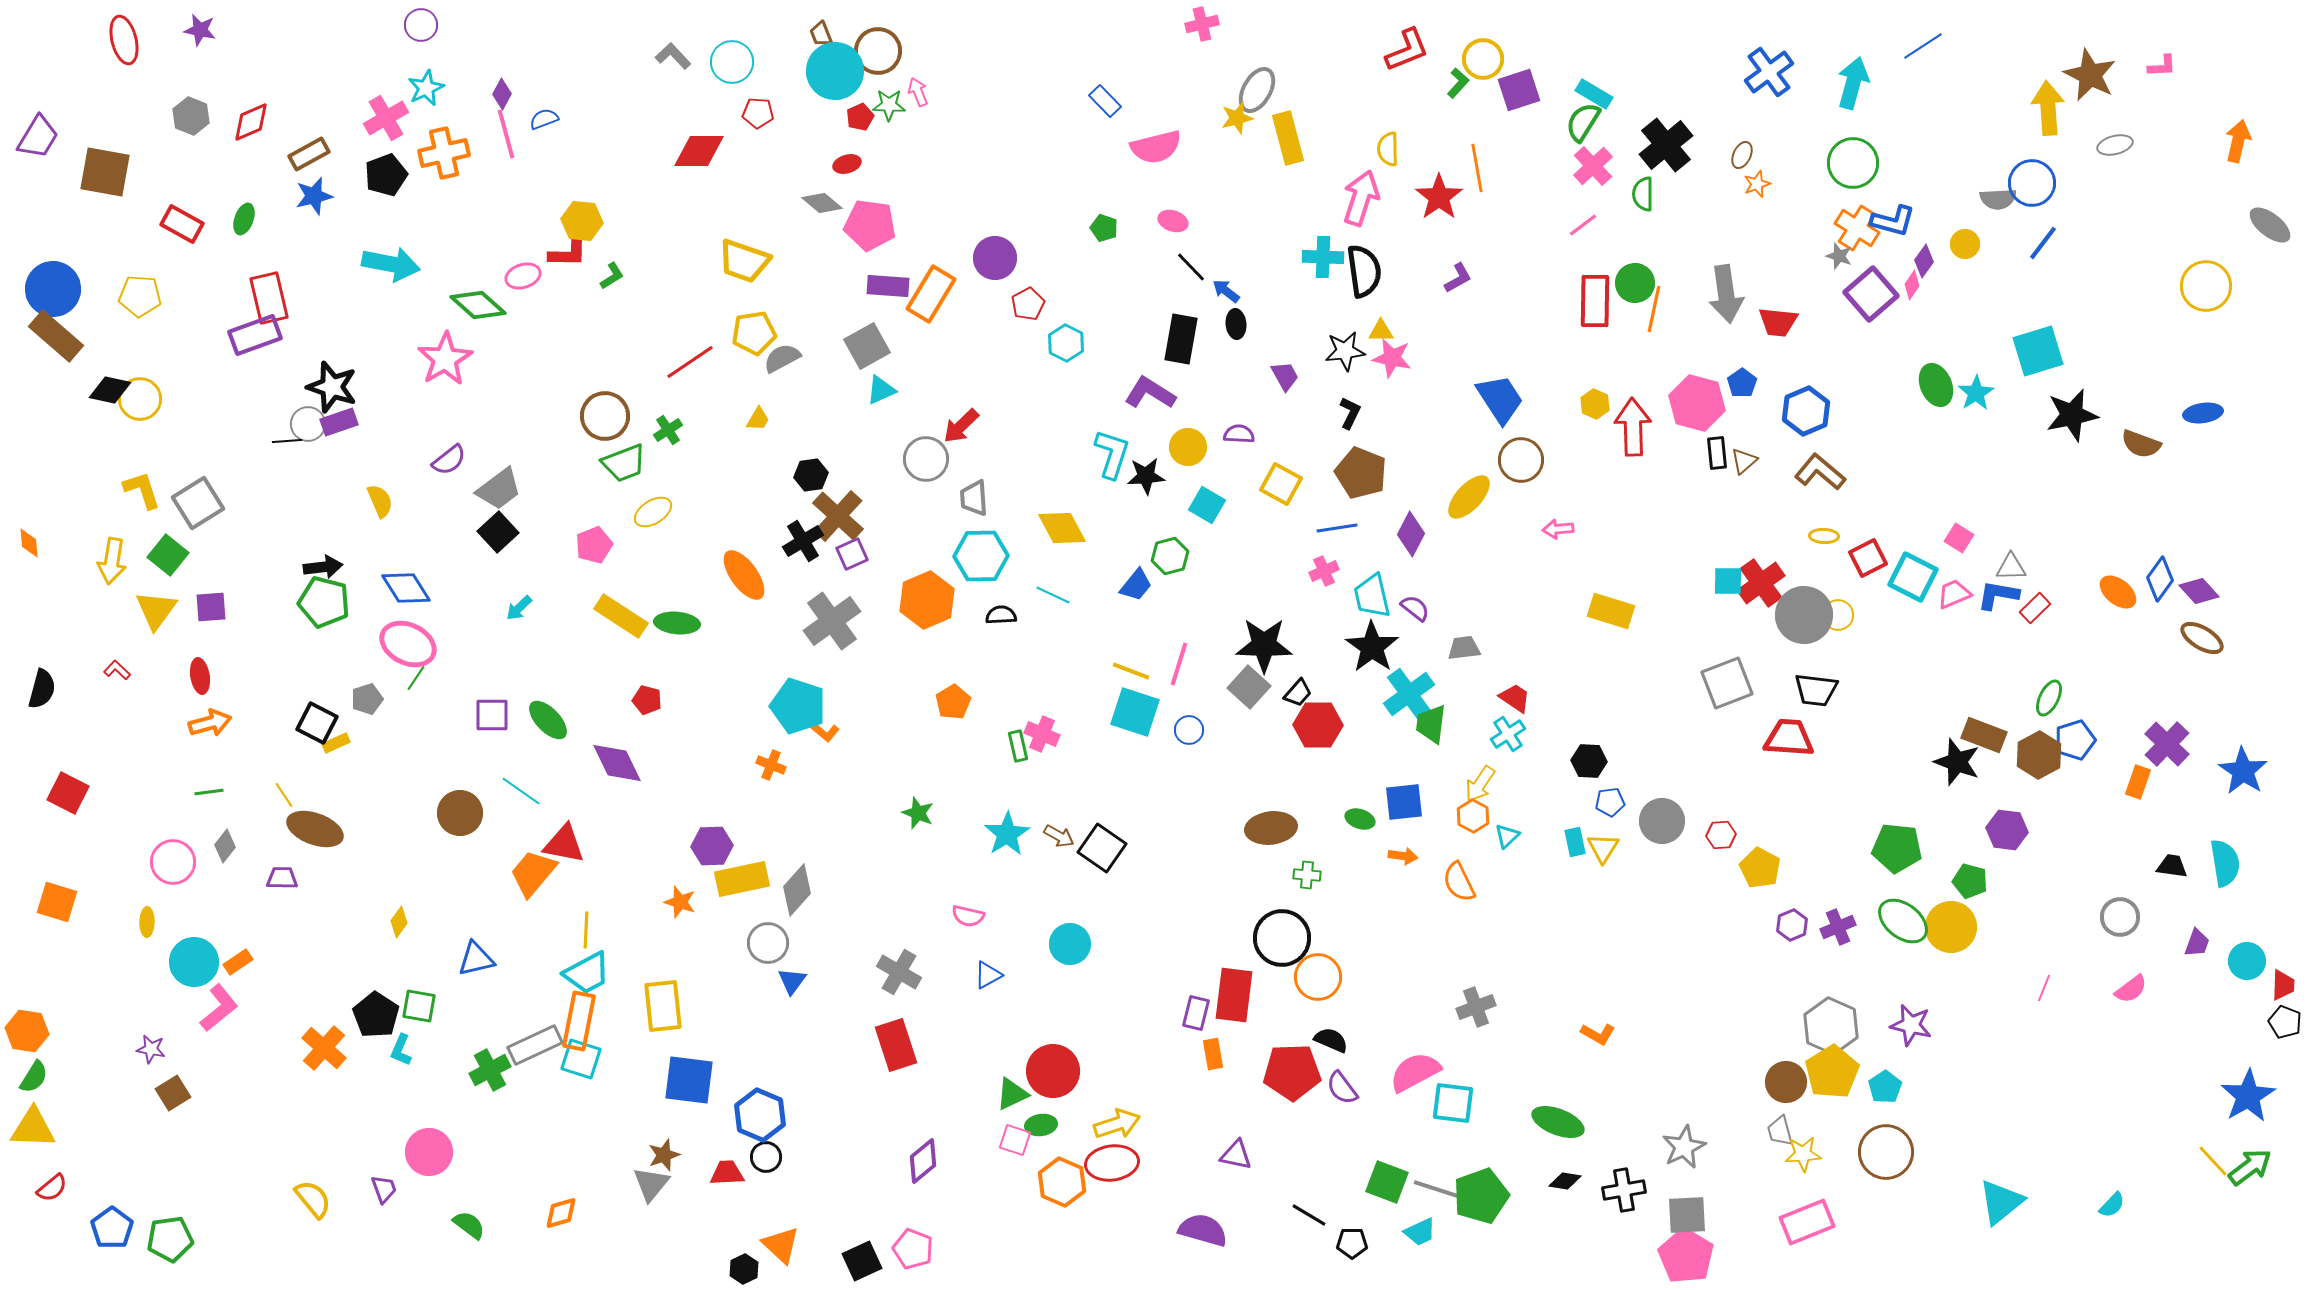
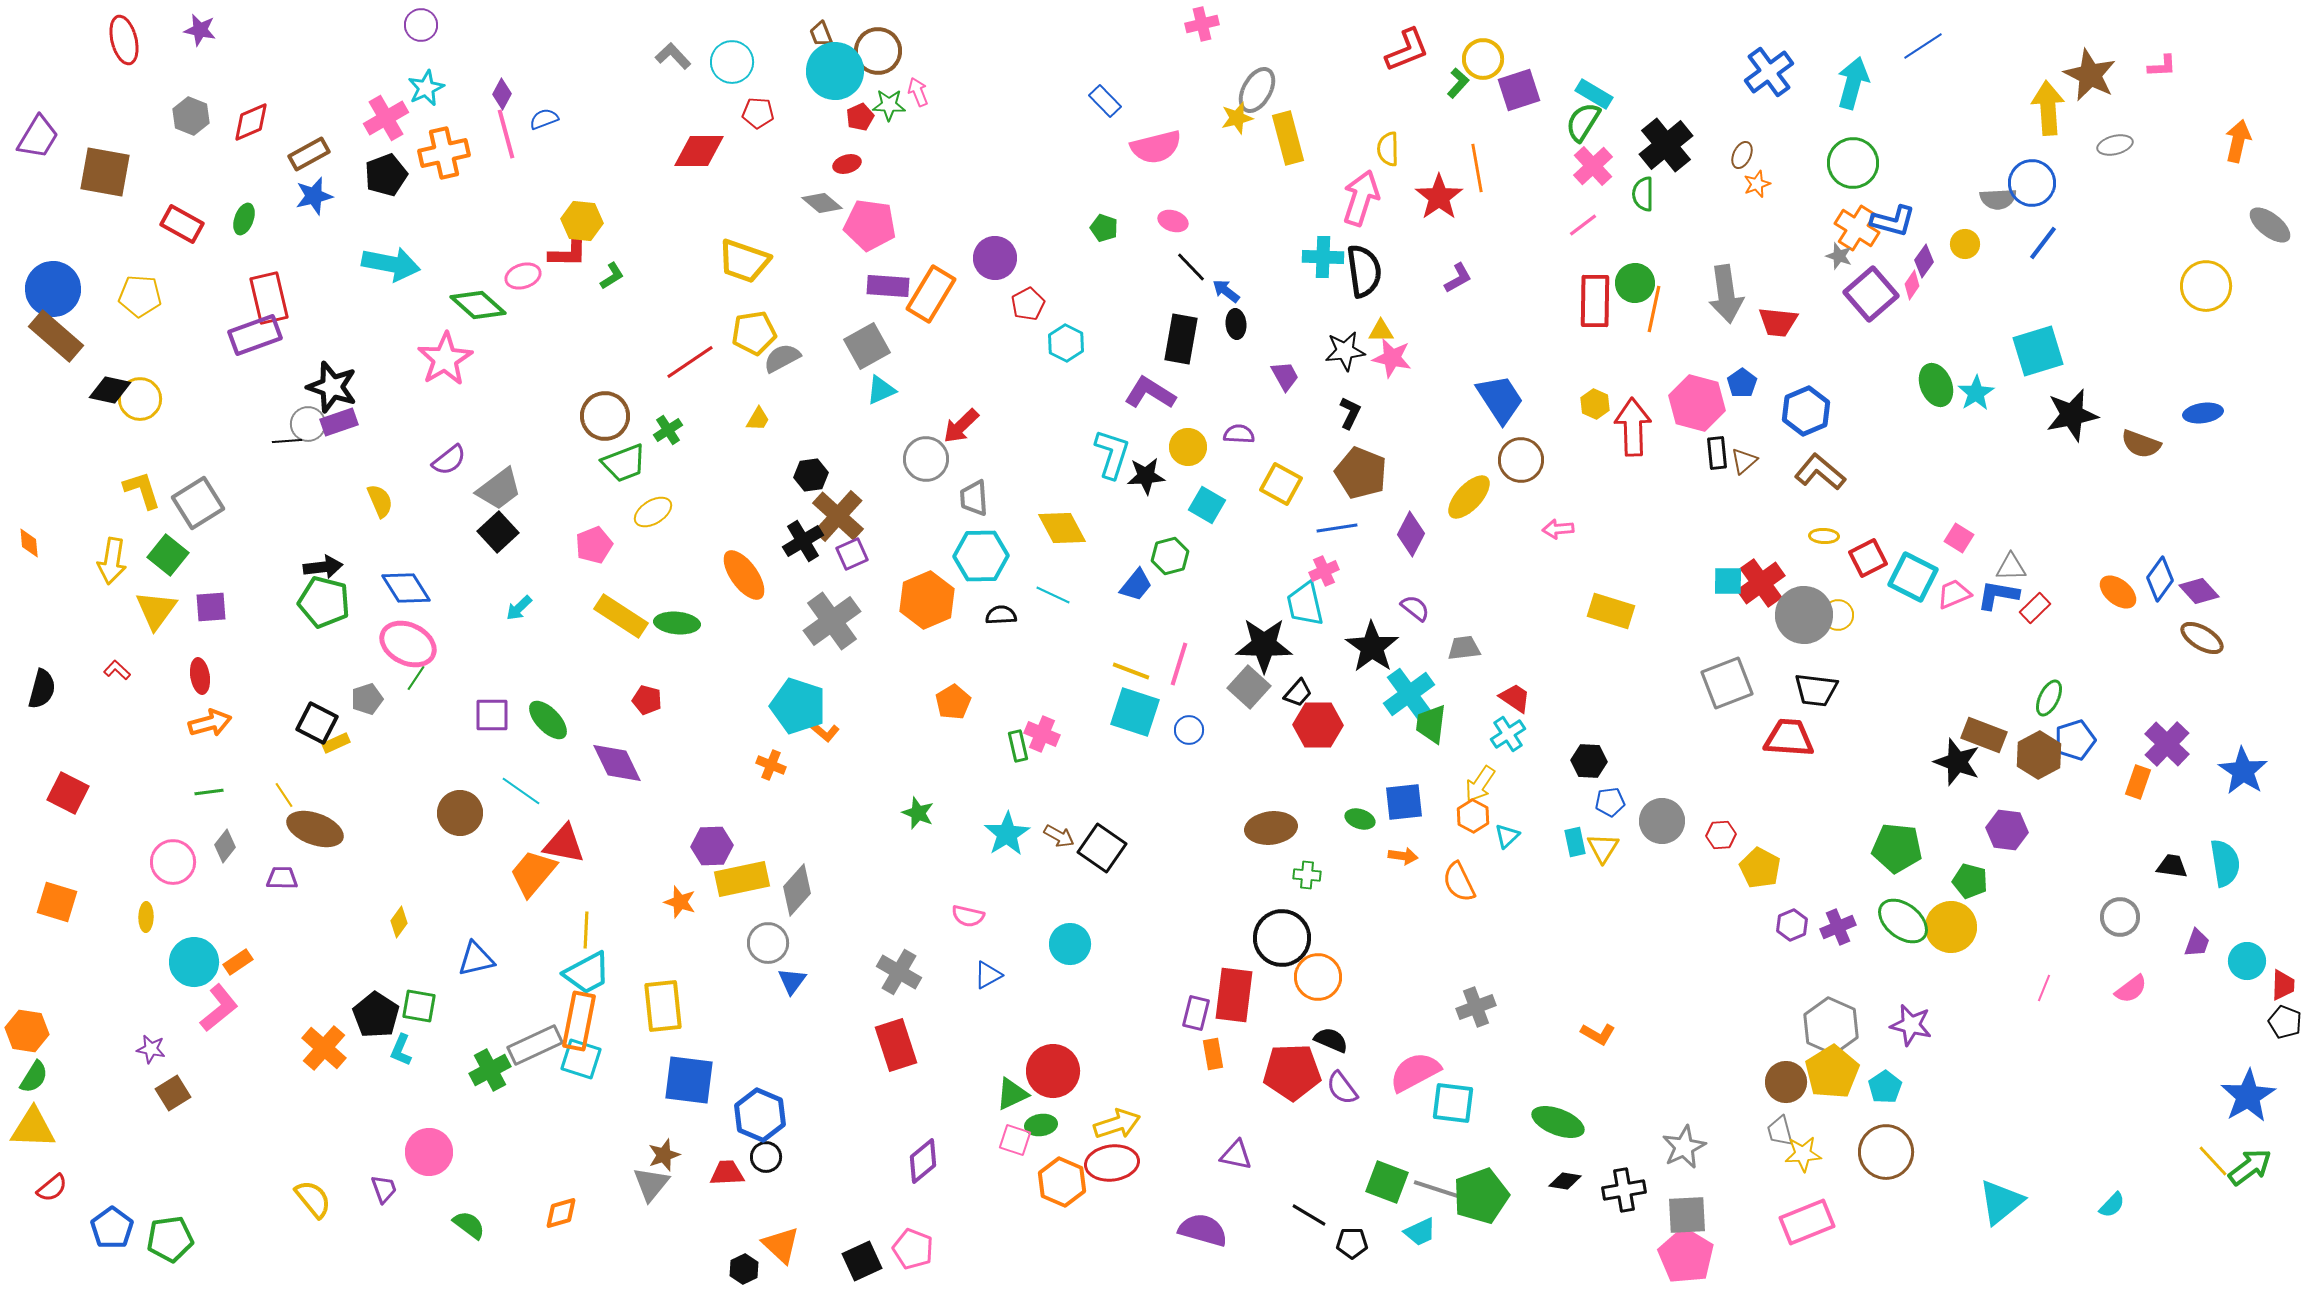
cyan trapezoid at (1372, 596): moved 67 px left, 8 px down
yellow ellipse at (147, 922): moved 1 px left, 5 px up
